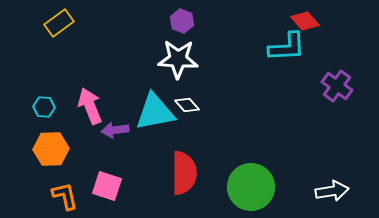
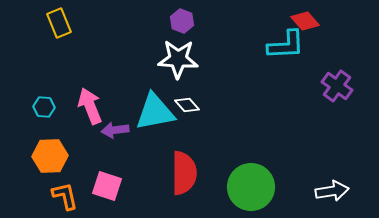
yellow rectangle: rotated 76 degrees counterclockwise
cyan L-shape: moved 1 px left, 2 px up
orange hexagon: moved 1 px left, 7 px down
